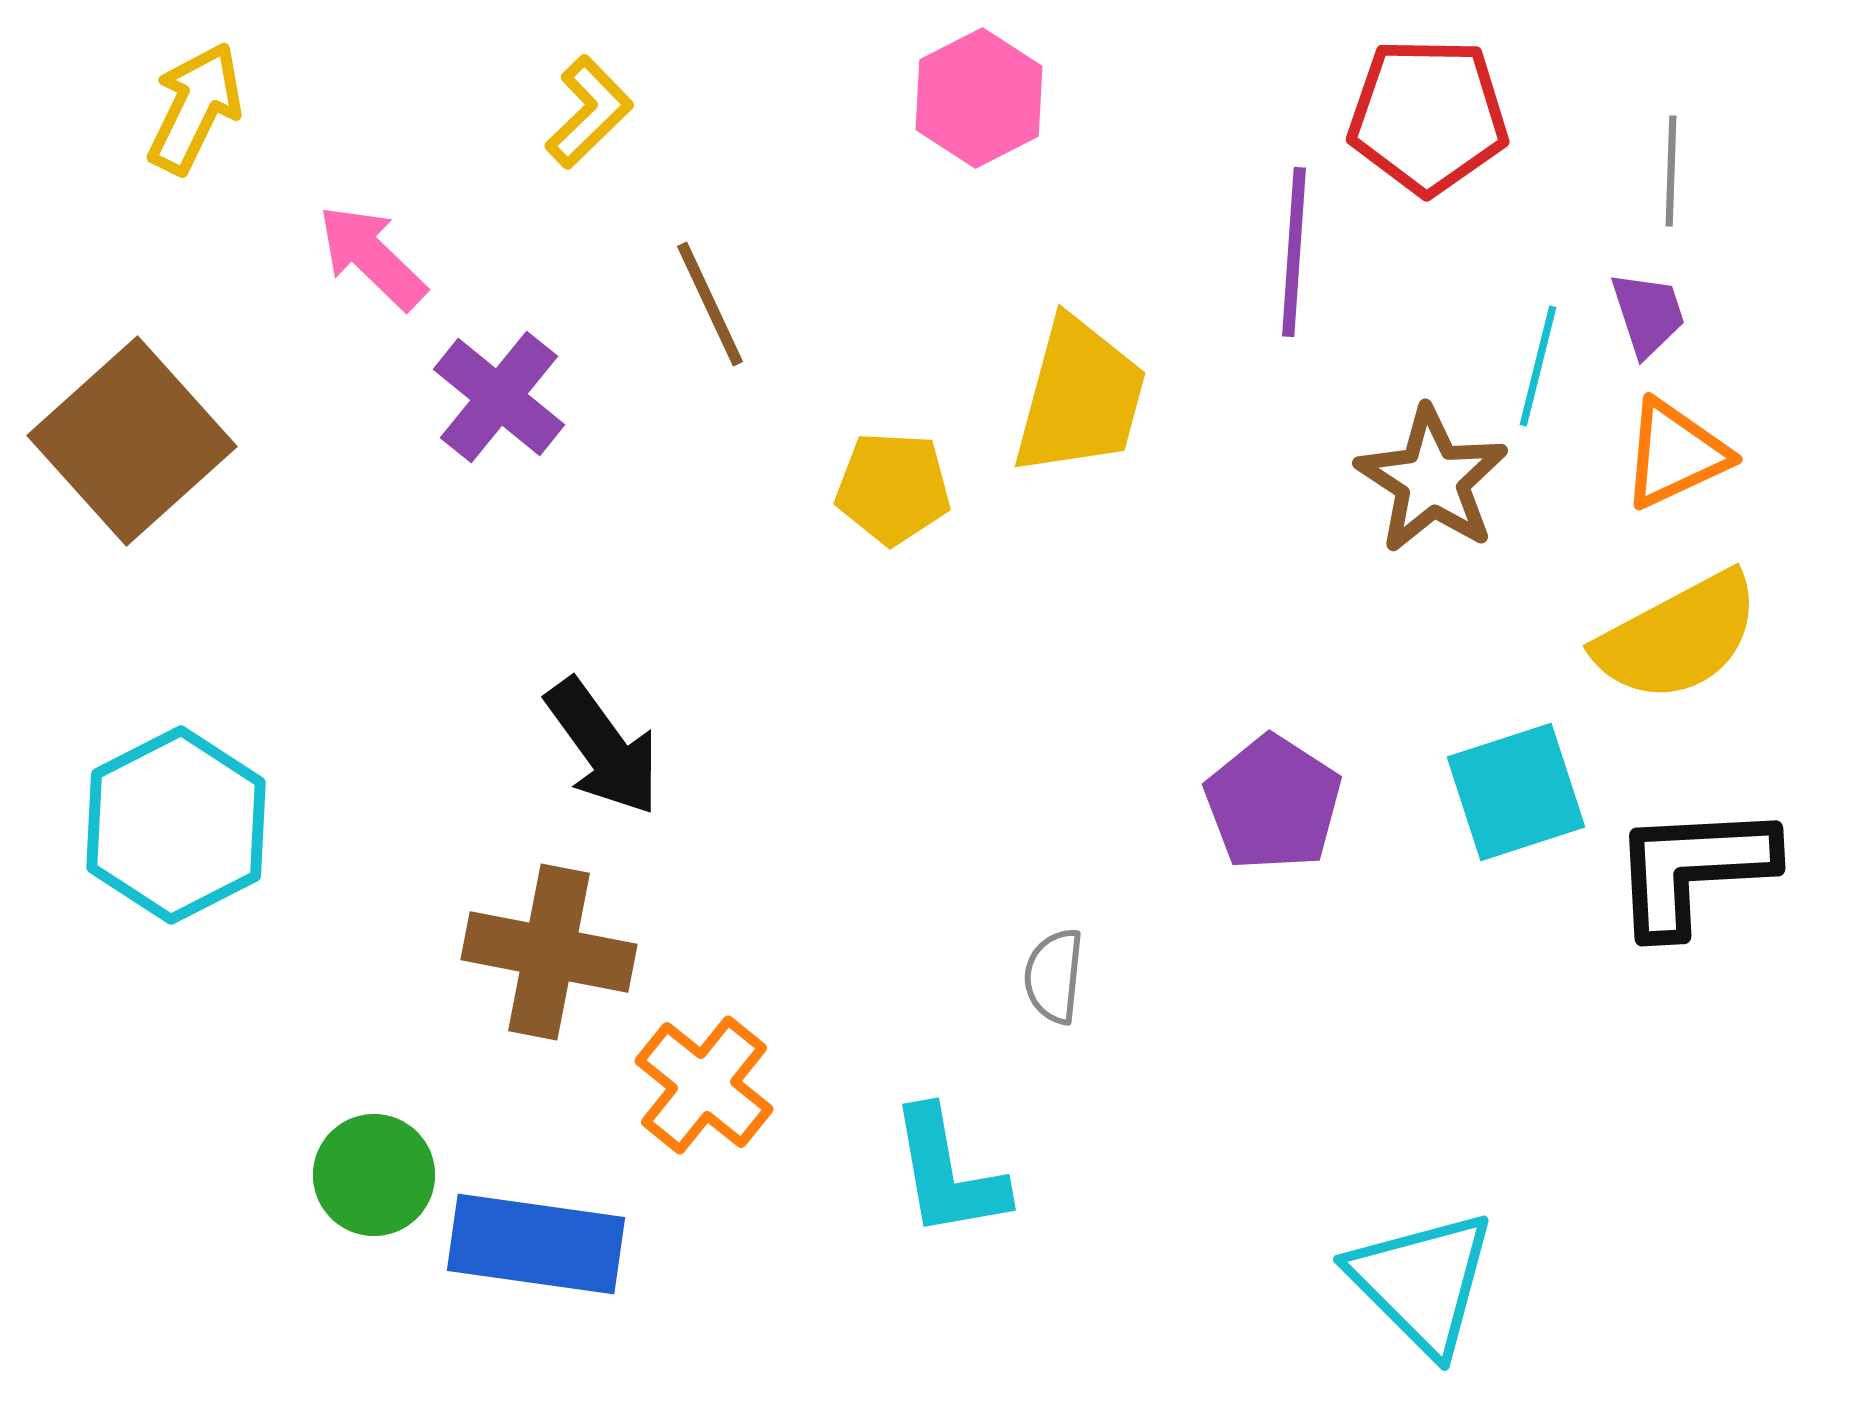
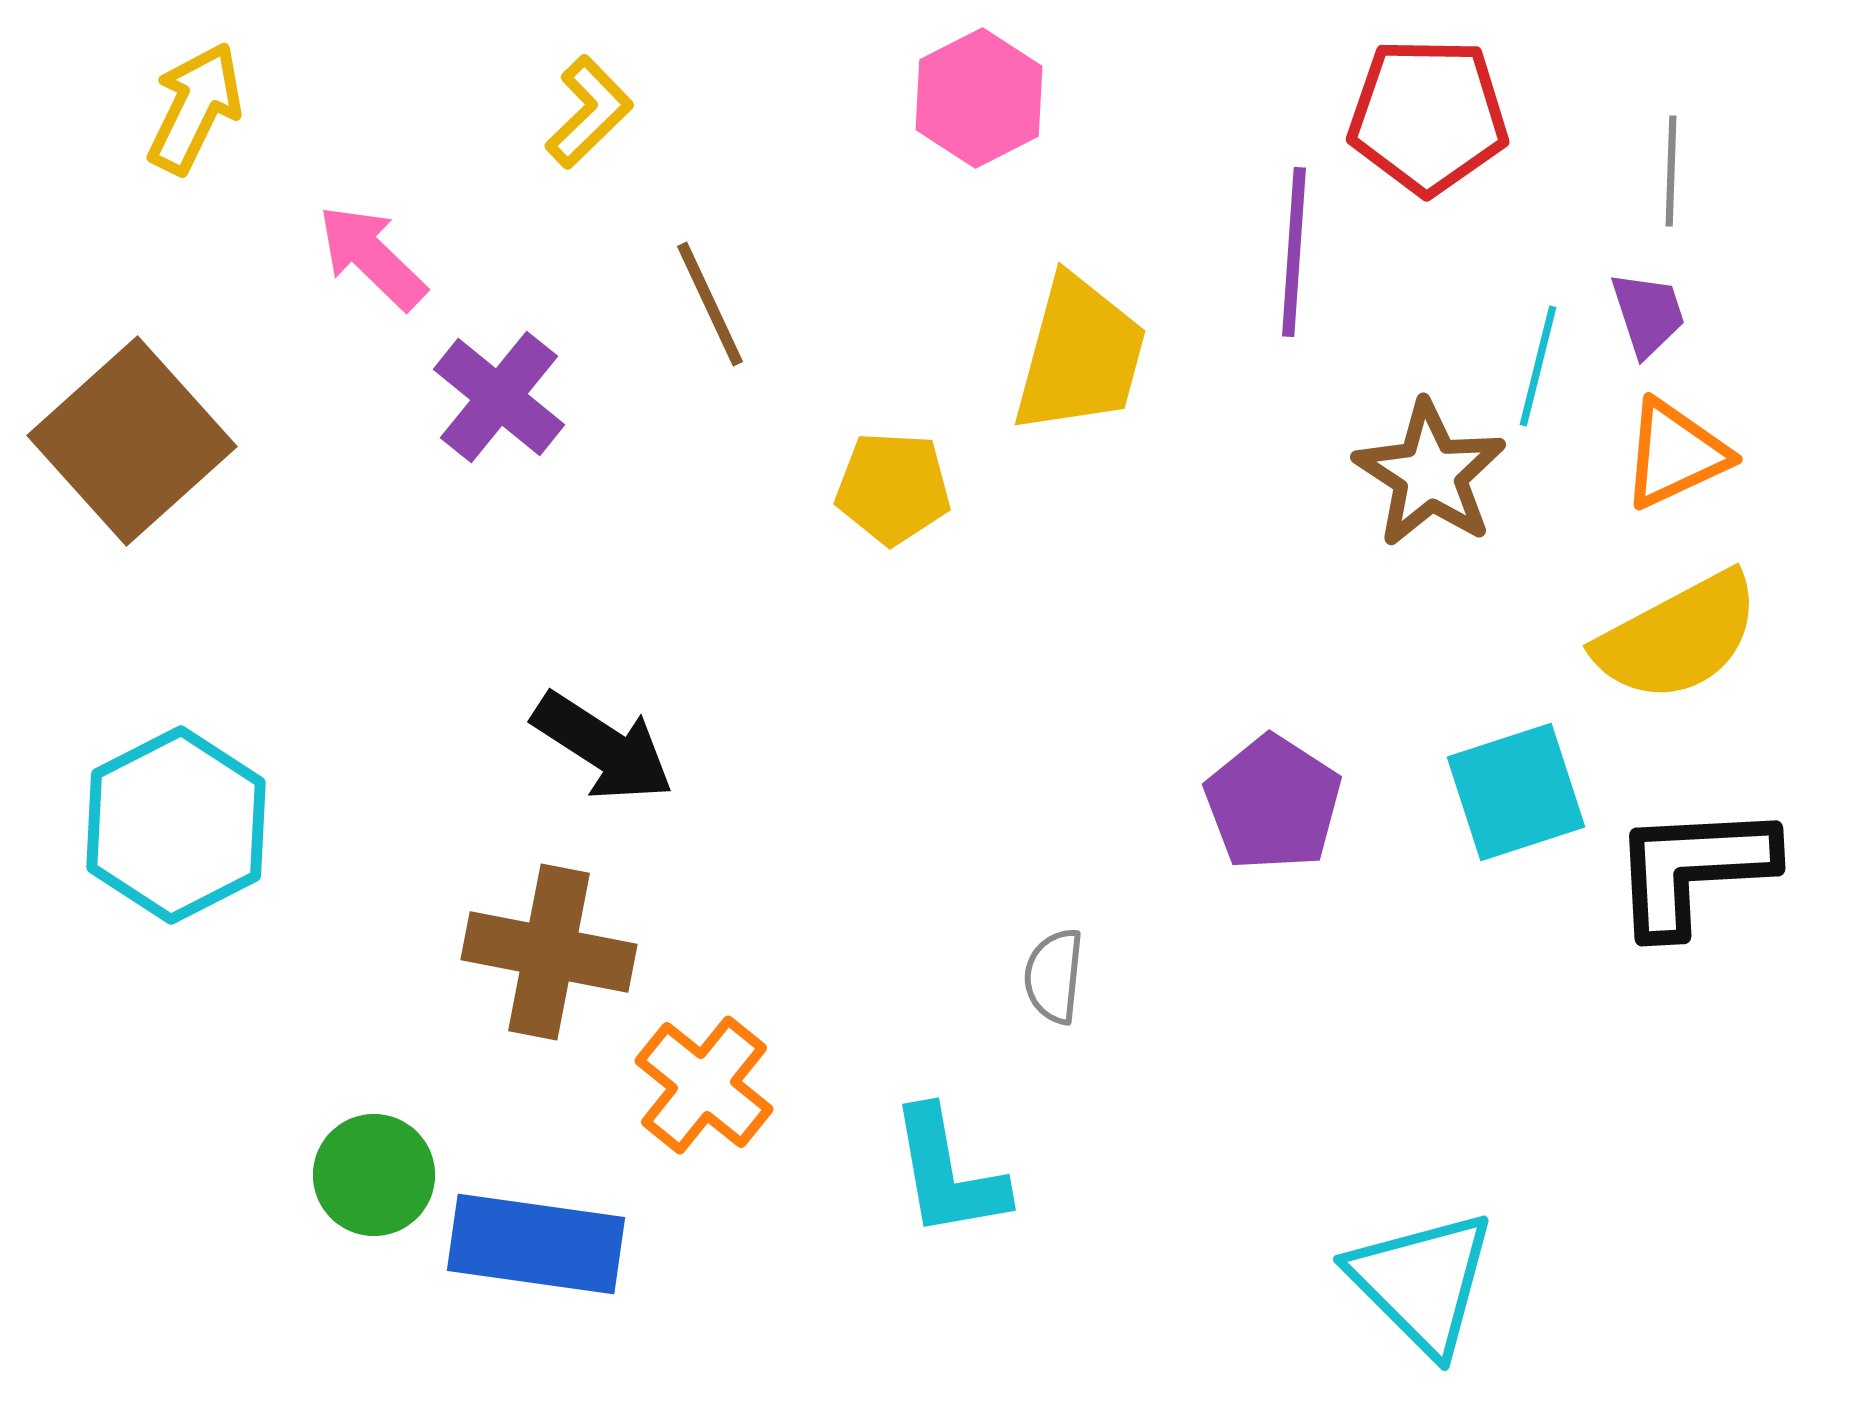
yellow trapezoid: moved 42 px up
brown star: moved 2 px left, 6 px up
black arrow: rotated 21 degrees counterclockwise
